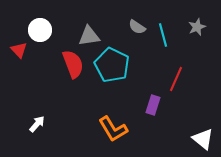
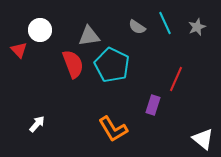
cyan line: moved 2 px right, 12 px up; rotated 10 degrees counterclockwise
